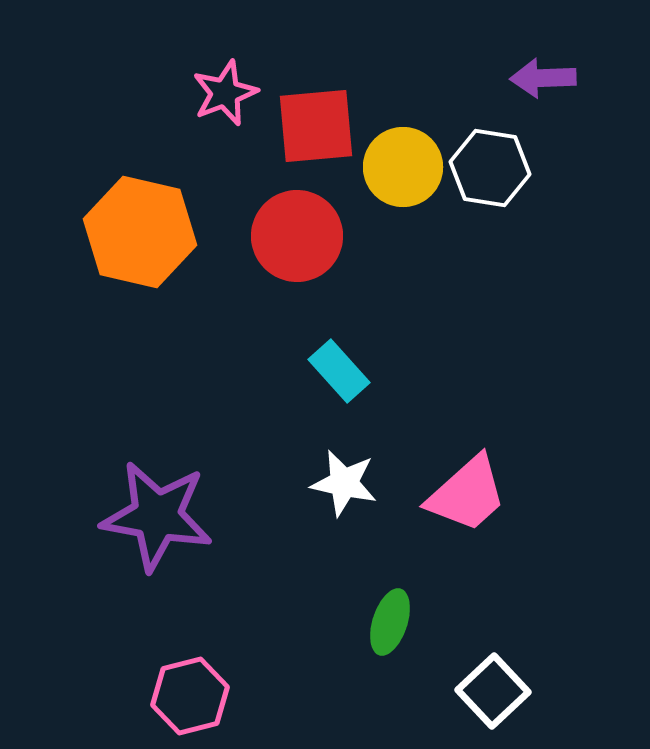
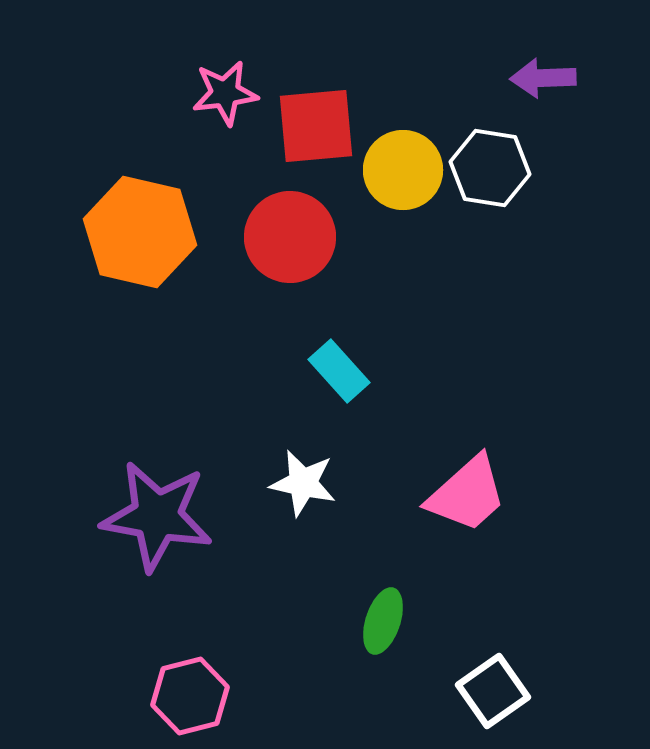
pink star: rotated 14 degrees clockwise
yellow circle: moved 3 px down
red circle: moved 7 px left, 1 px down
white star: moved 41 px left
green ellipse: moved 7 px left, 1 px up
white square: rotated 8 degrees clockwise
